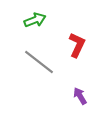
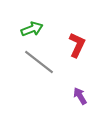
green arrow: moved 3 px left, 9 px down
